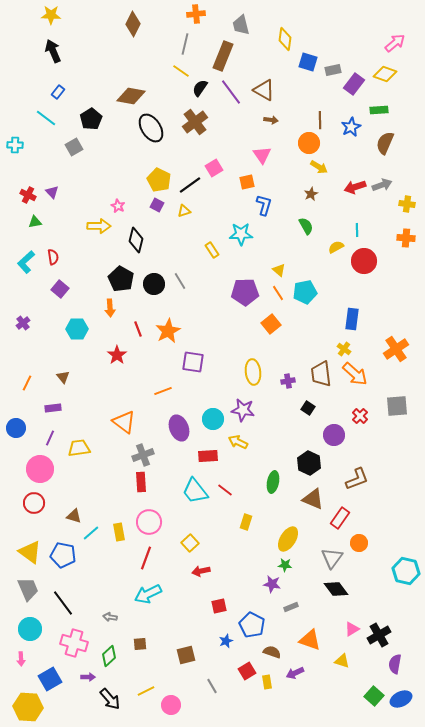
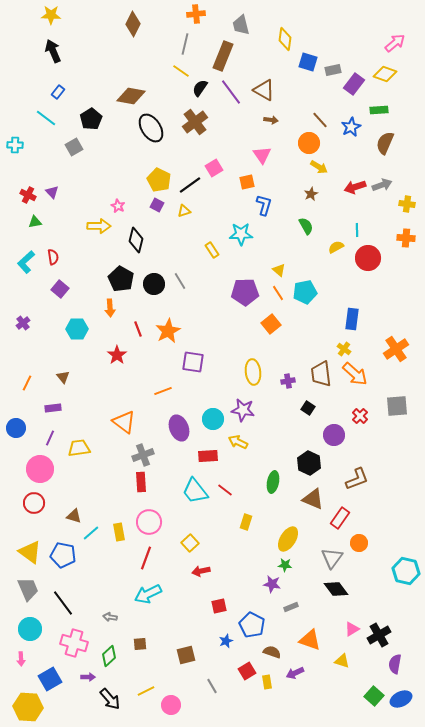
brown line at (320, 120): rotated 42 degrees counterclockwise
red circle at (364, 261): moved 4 px right, 3 px up
